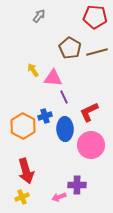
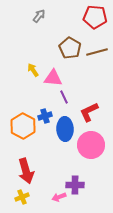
purple cross: moved 2 px left
